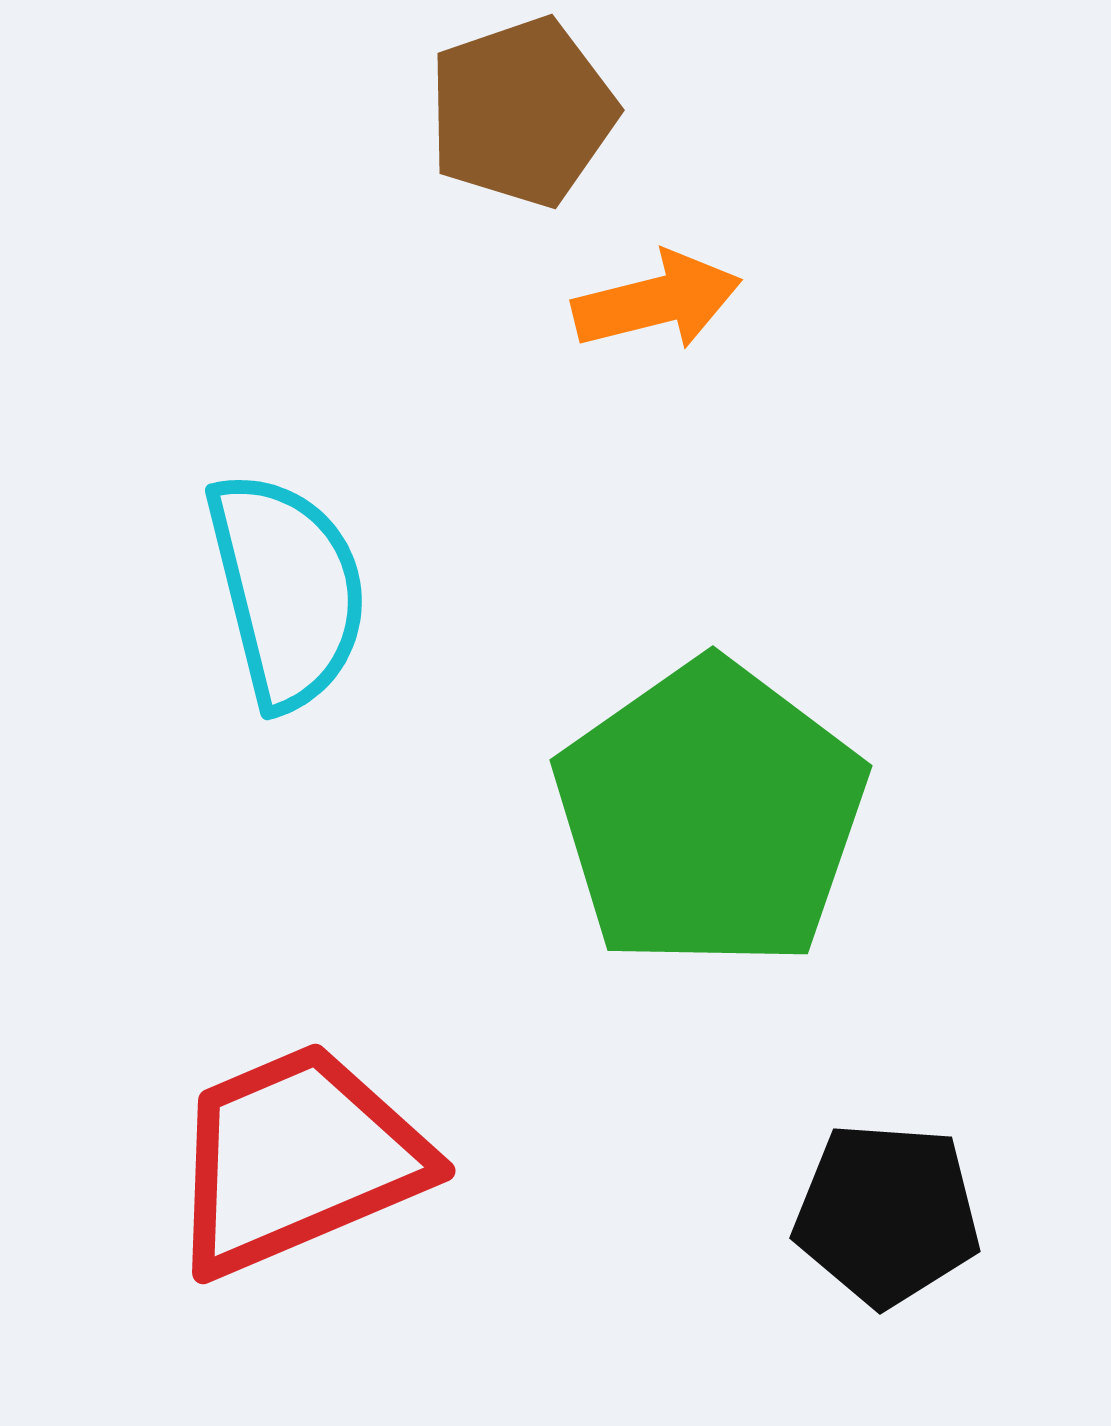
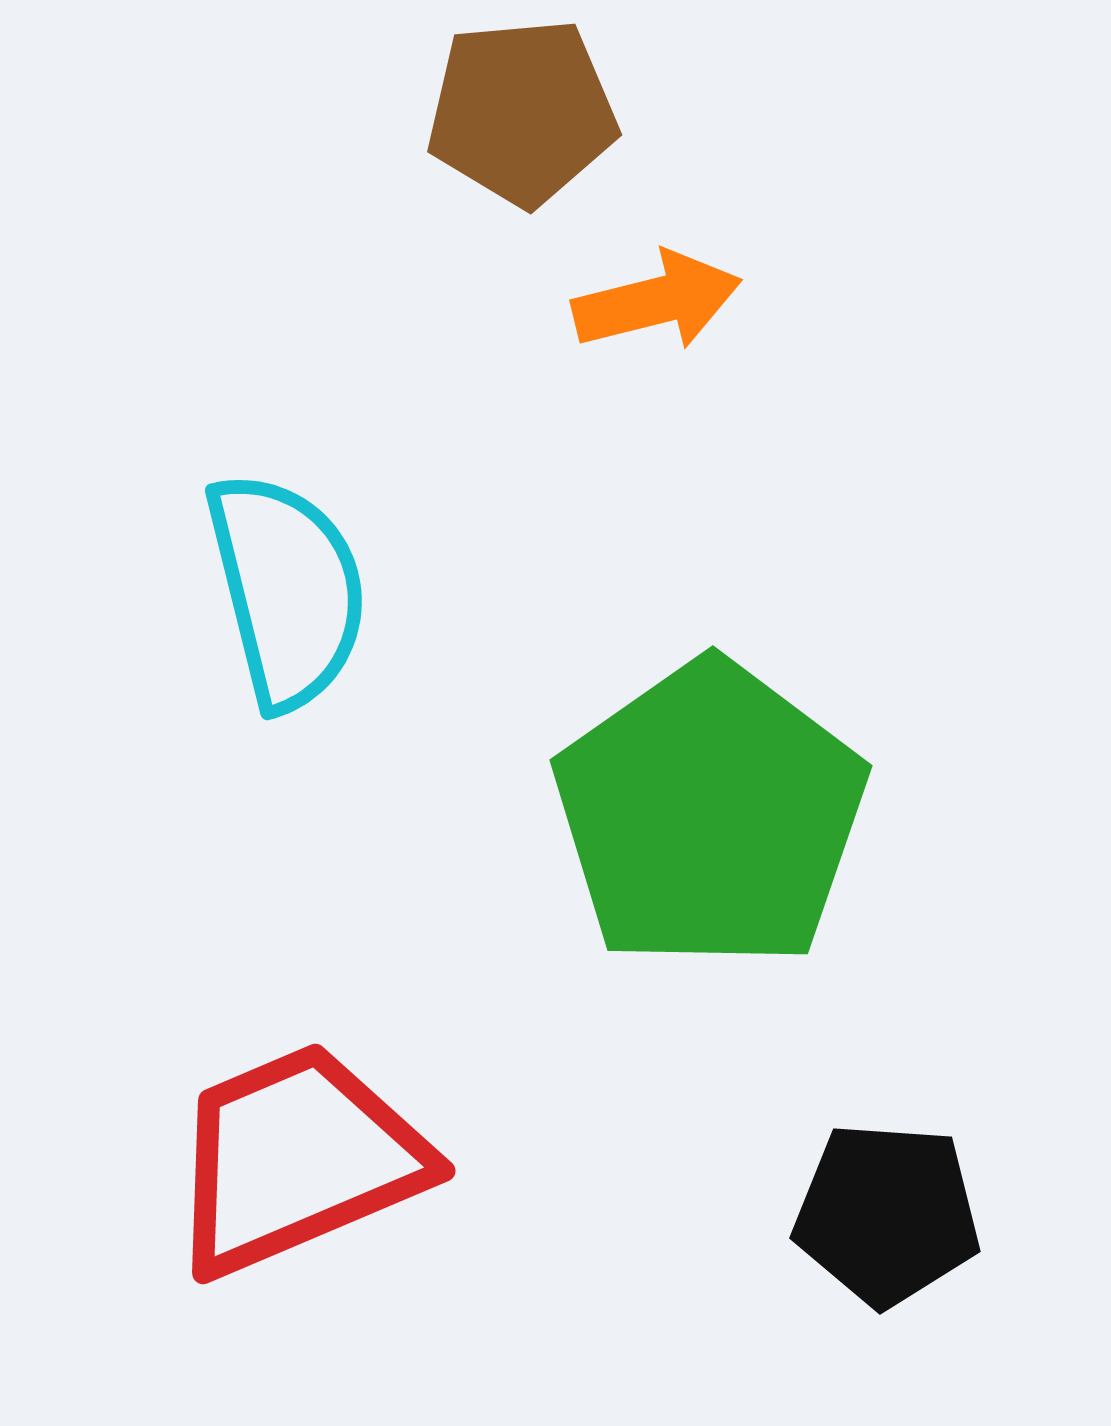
brown pentagon: rotated 14 degrees clockwise
